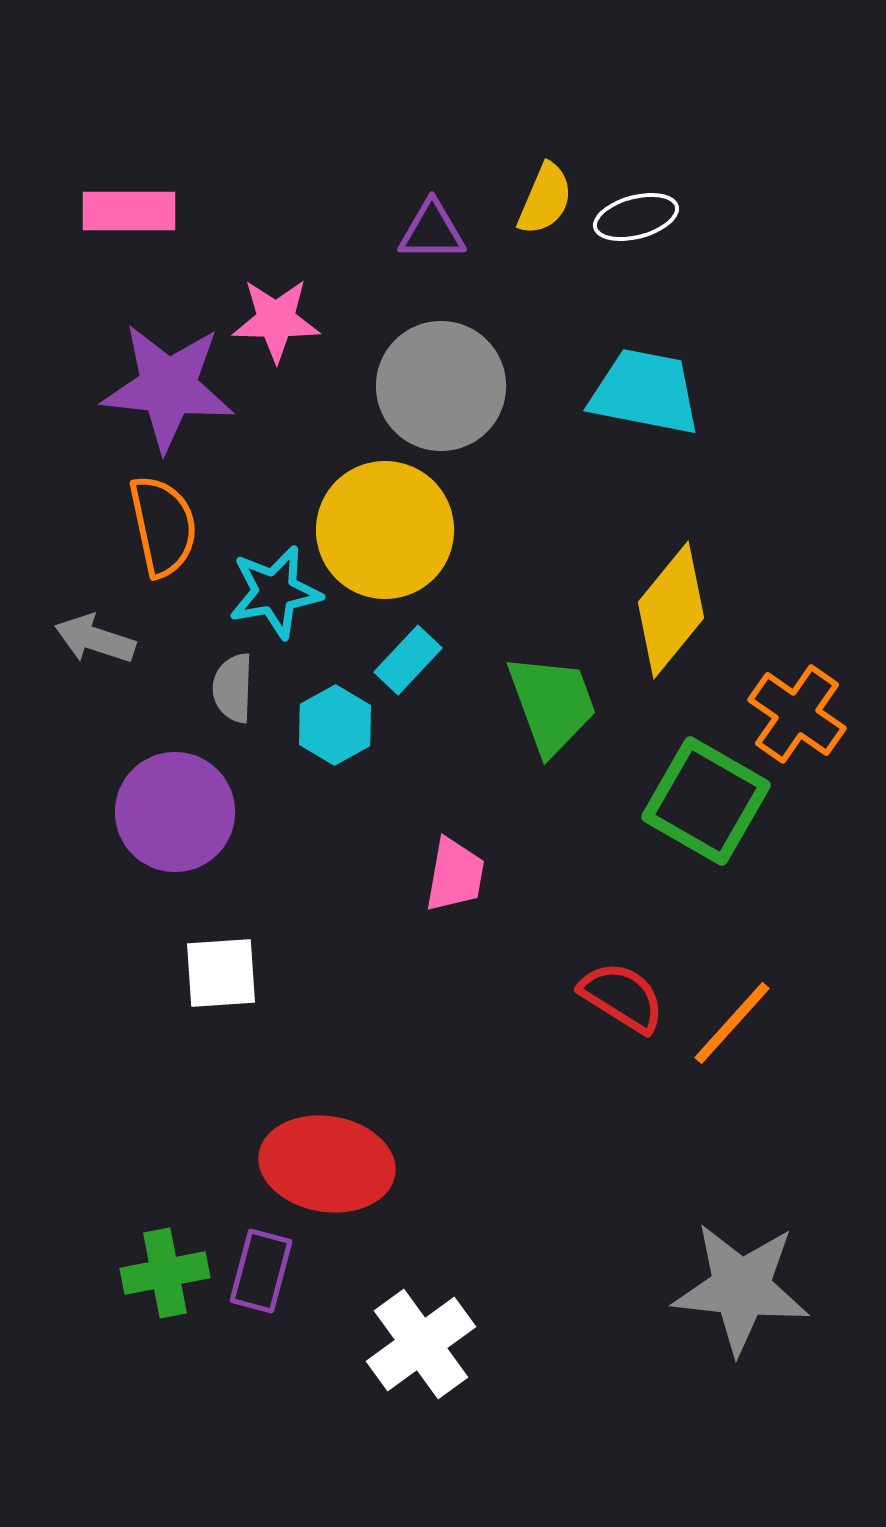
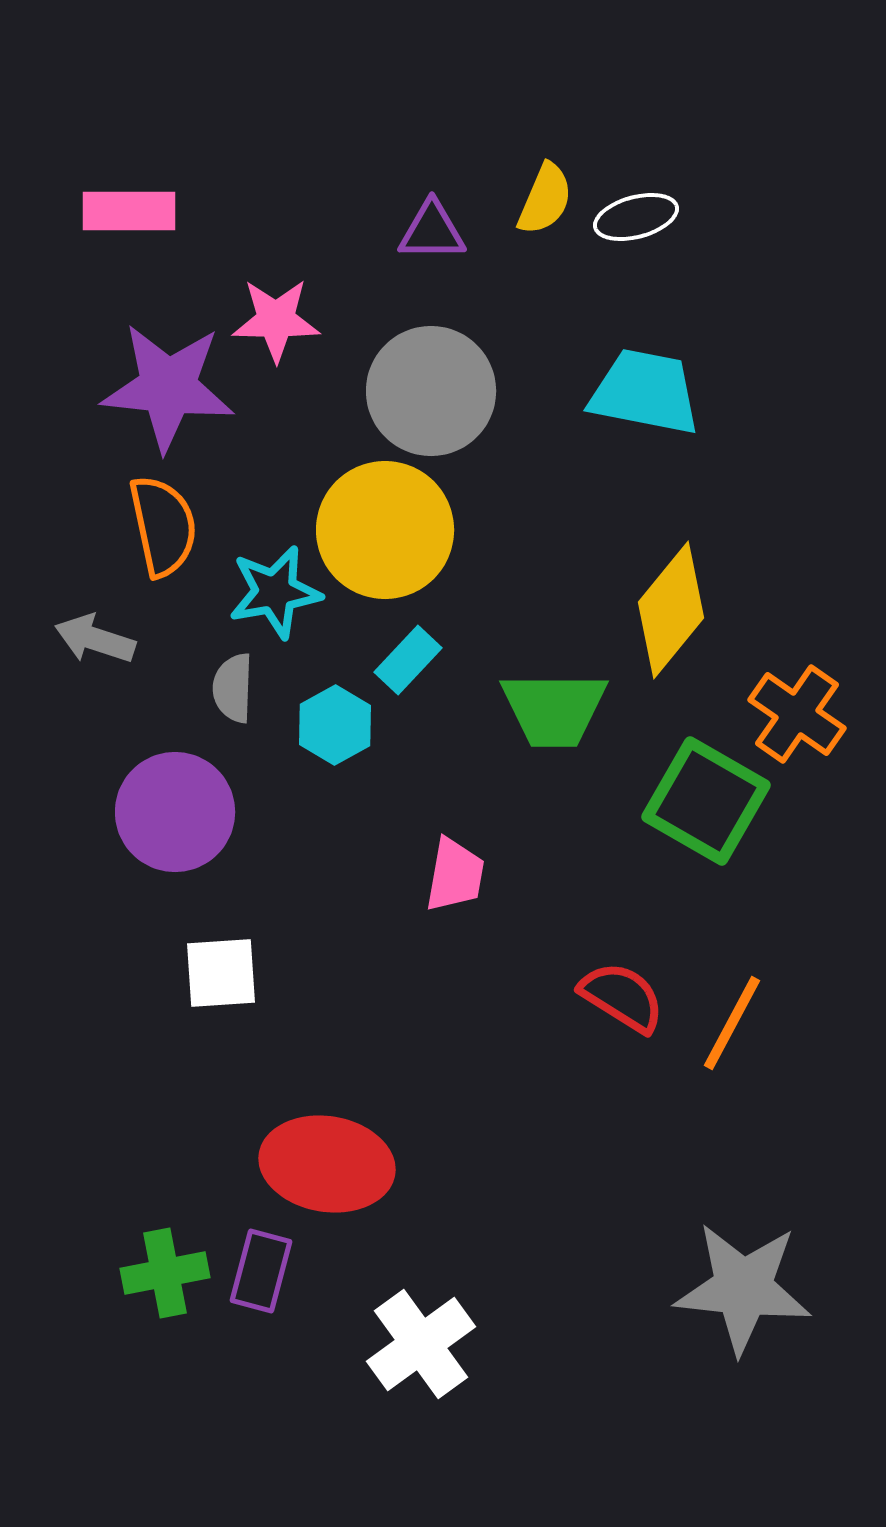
gray circle: moved 10 px left, 5 px down
green trapezoid: moved 2 px right, 5 px down; rotated 110 degrees clockwise
orange line: rotated 14 degrees counterclockwise
gray star: moved 2 px right
